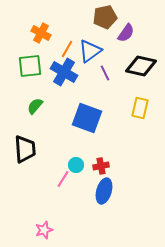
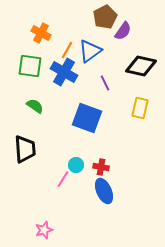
brown pentagon: rotated 15 degrees counterclockwise
purple semicircle: moved 3 px left, 2 px up
orange line: moved 1 px down
green square: rotated 15 degrees clockwise
purple line: moved 10 px down
green semicircle: rotated 84 degrees clockwise
red cross: moved 1 px down; rotated 21 degrees clockwise
blue ellipse: rotated 40 degrees counterclockwise
